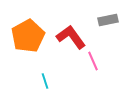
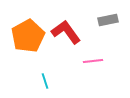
red L-shape: moved 5 px left, 5 px up
pink line: rotated 72 degrees counterclockwise
